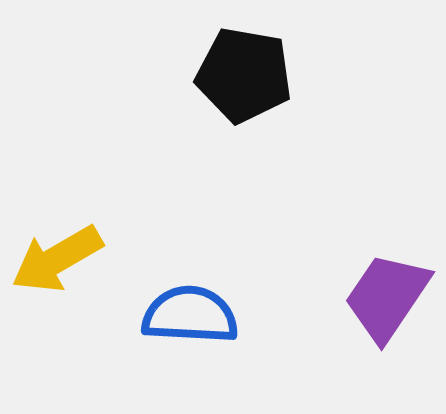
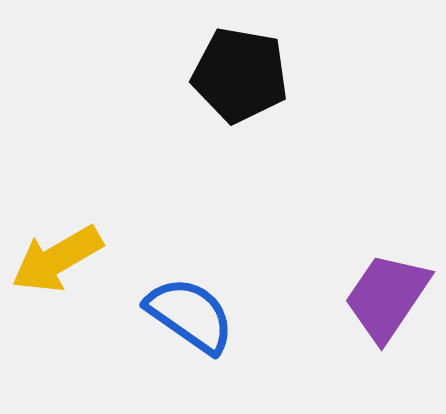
black pentagon: moved 4 px left
blue semicircle: rotated 32 degrees clockwise
